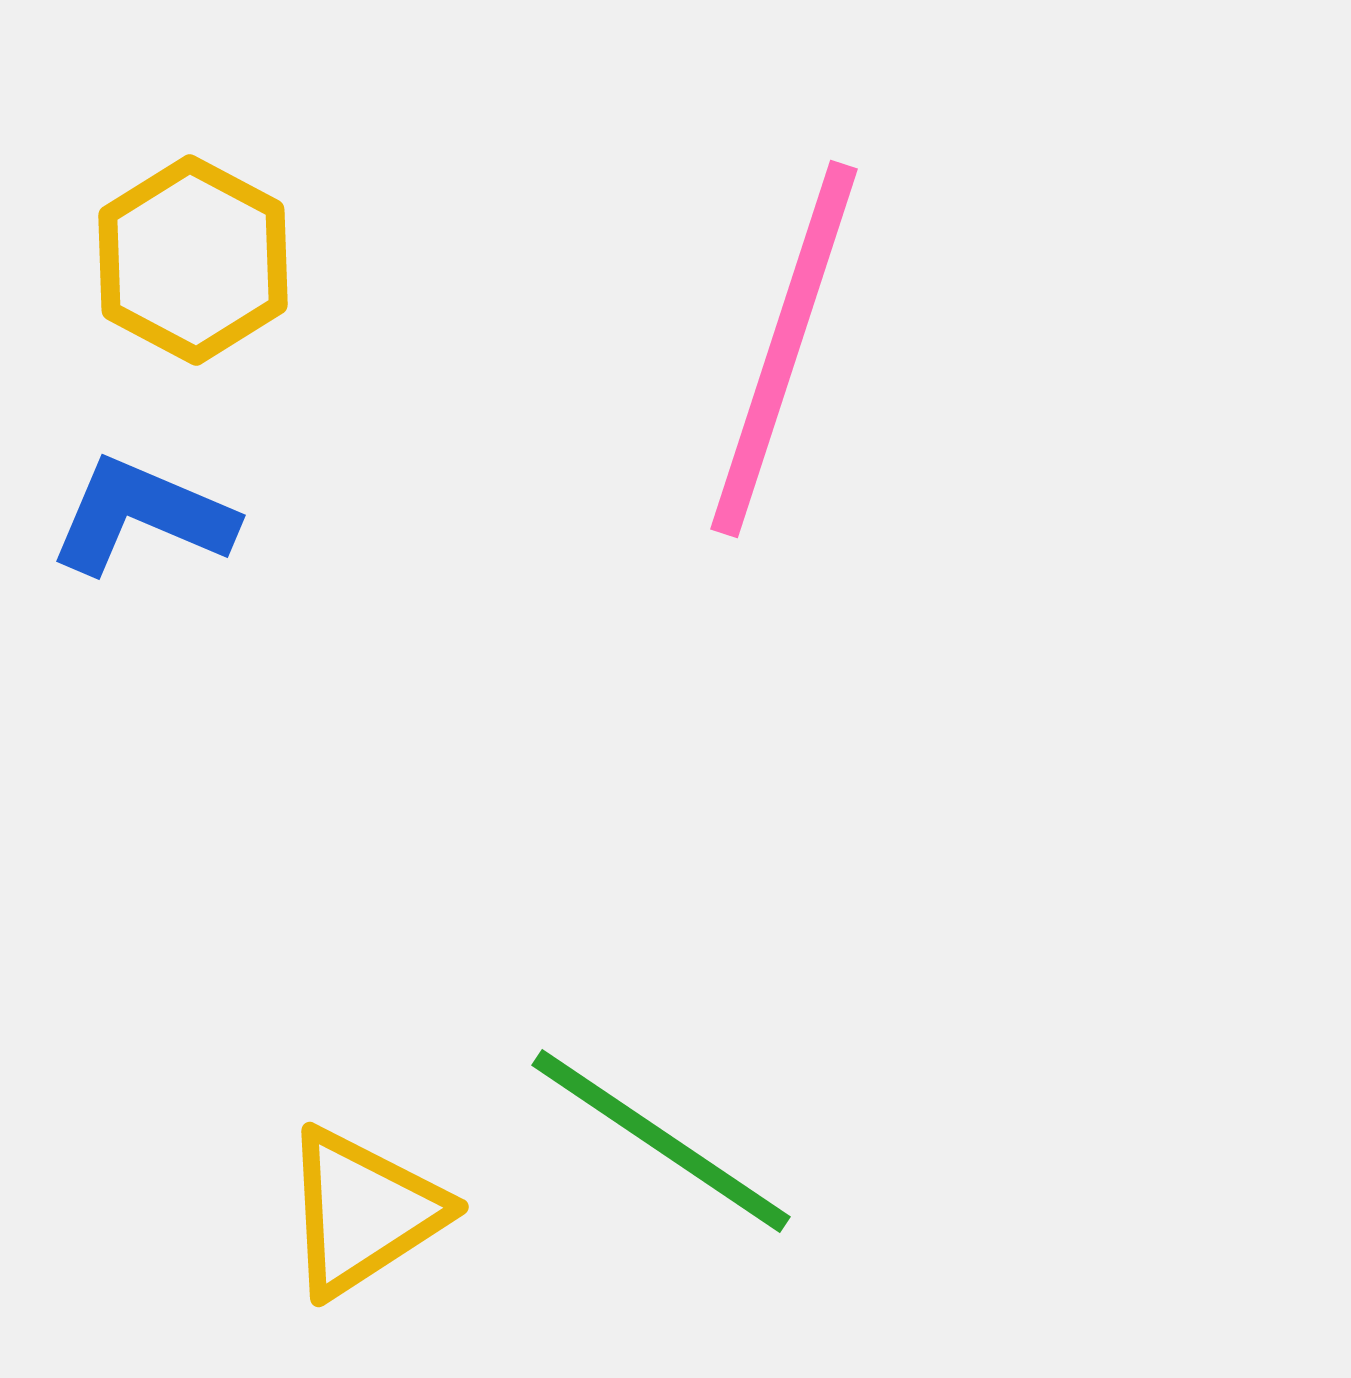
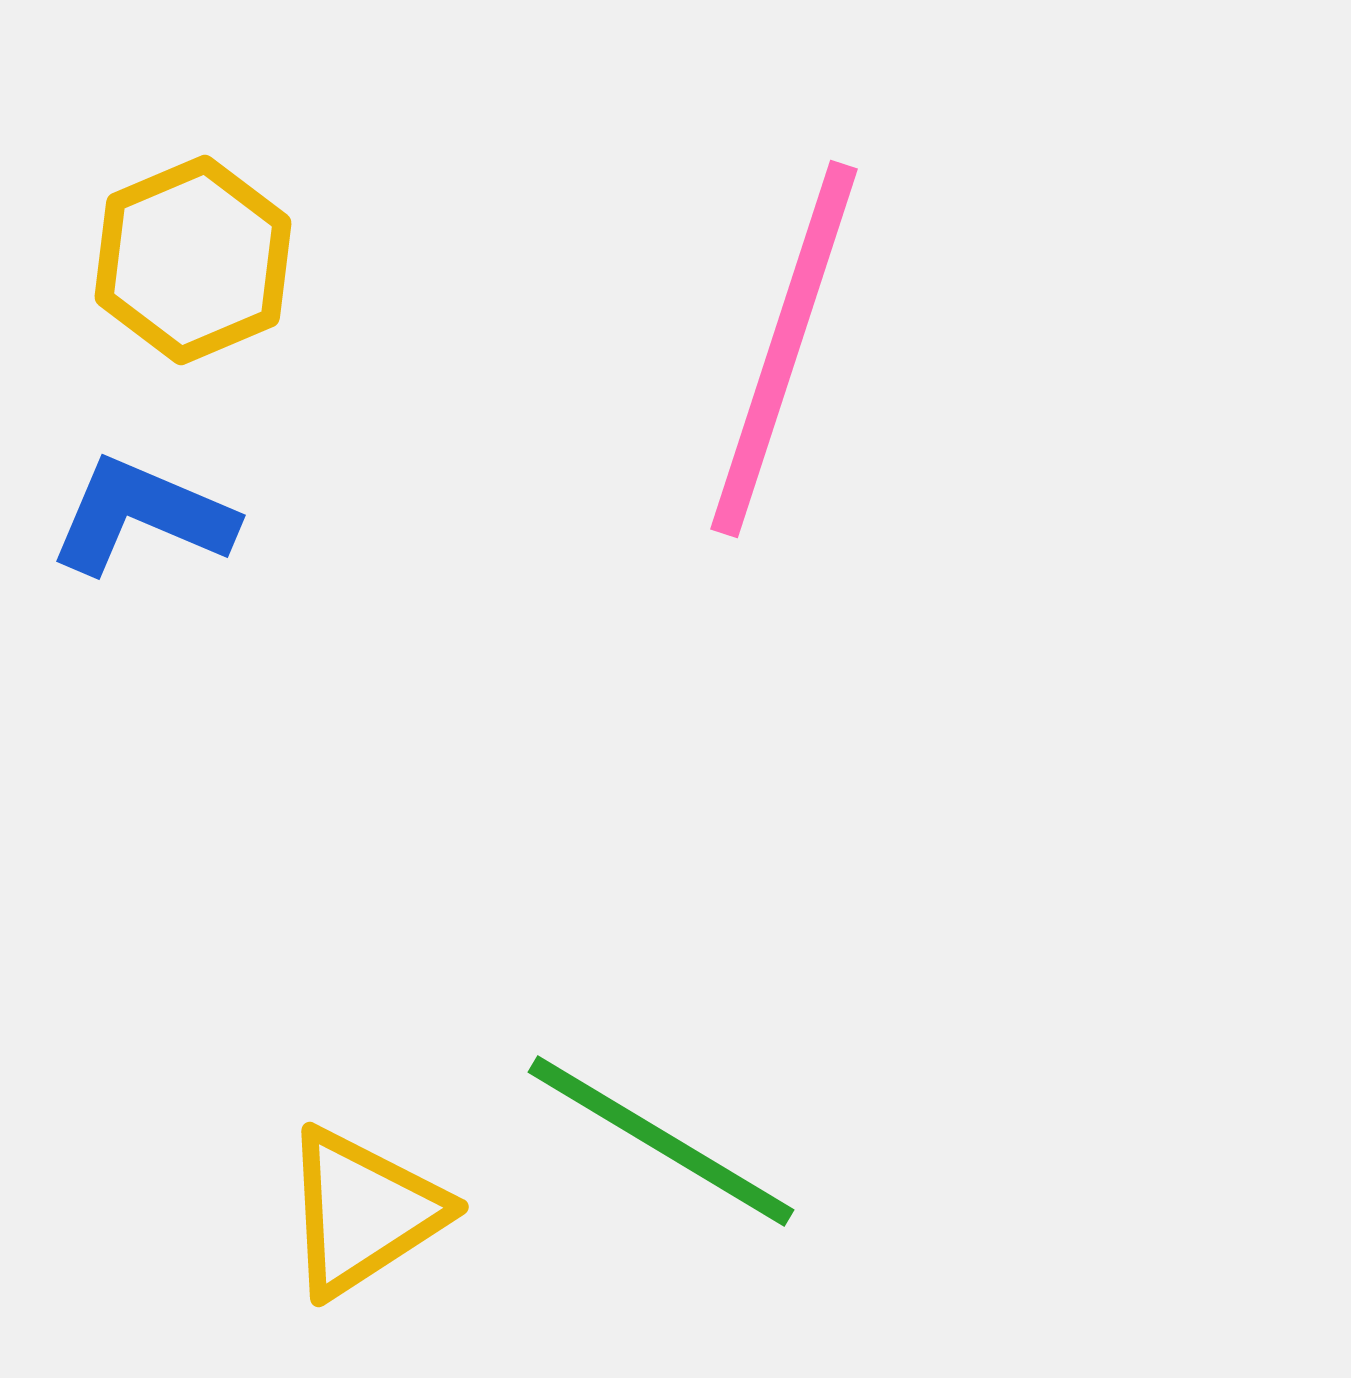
yellow hexagon: rotated 9 degrees clockwise
green line: rotated 3 degrees counterclockwise
